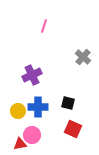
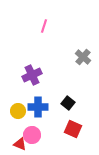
black square: rotated 24 degrees clockwise
red triangle: rotated 32 degrees clockwise
